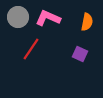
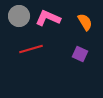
gray circle: moved 1 px right, 1 px up
orange semicircle: moved 2 px left; rotated 42 degrees counterclockwise
red line: rotated 40 degrees clockwise
